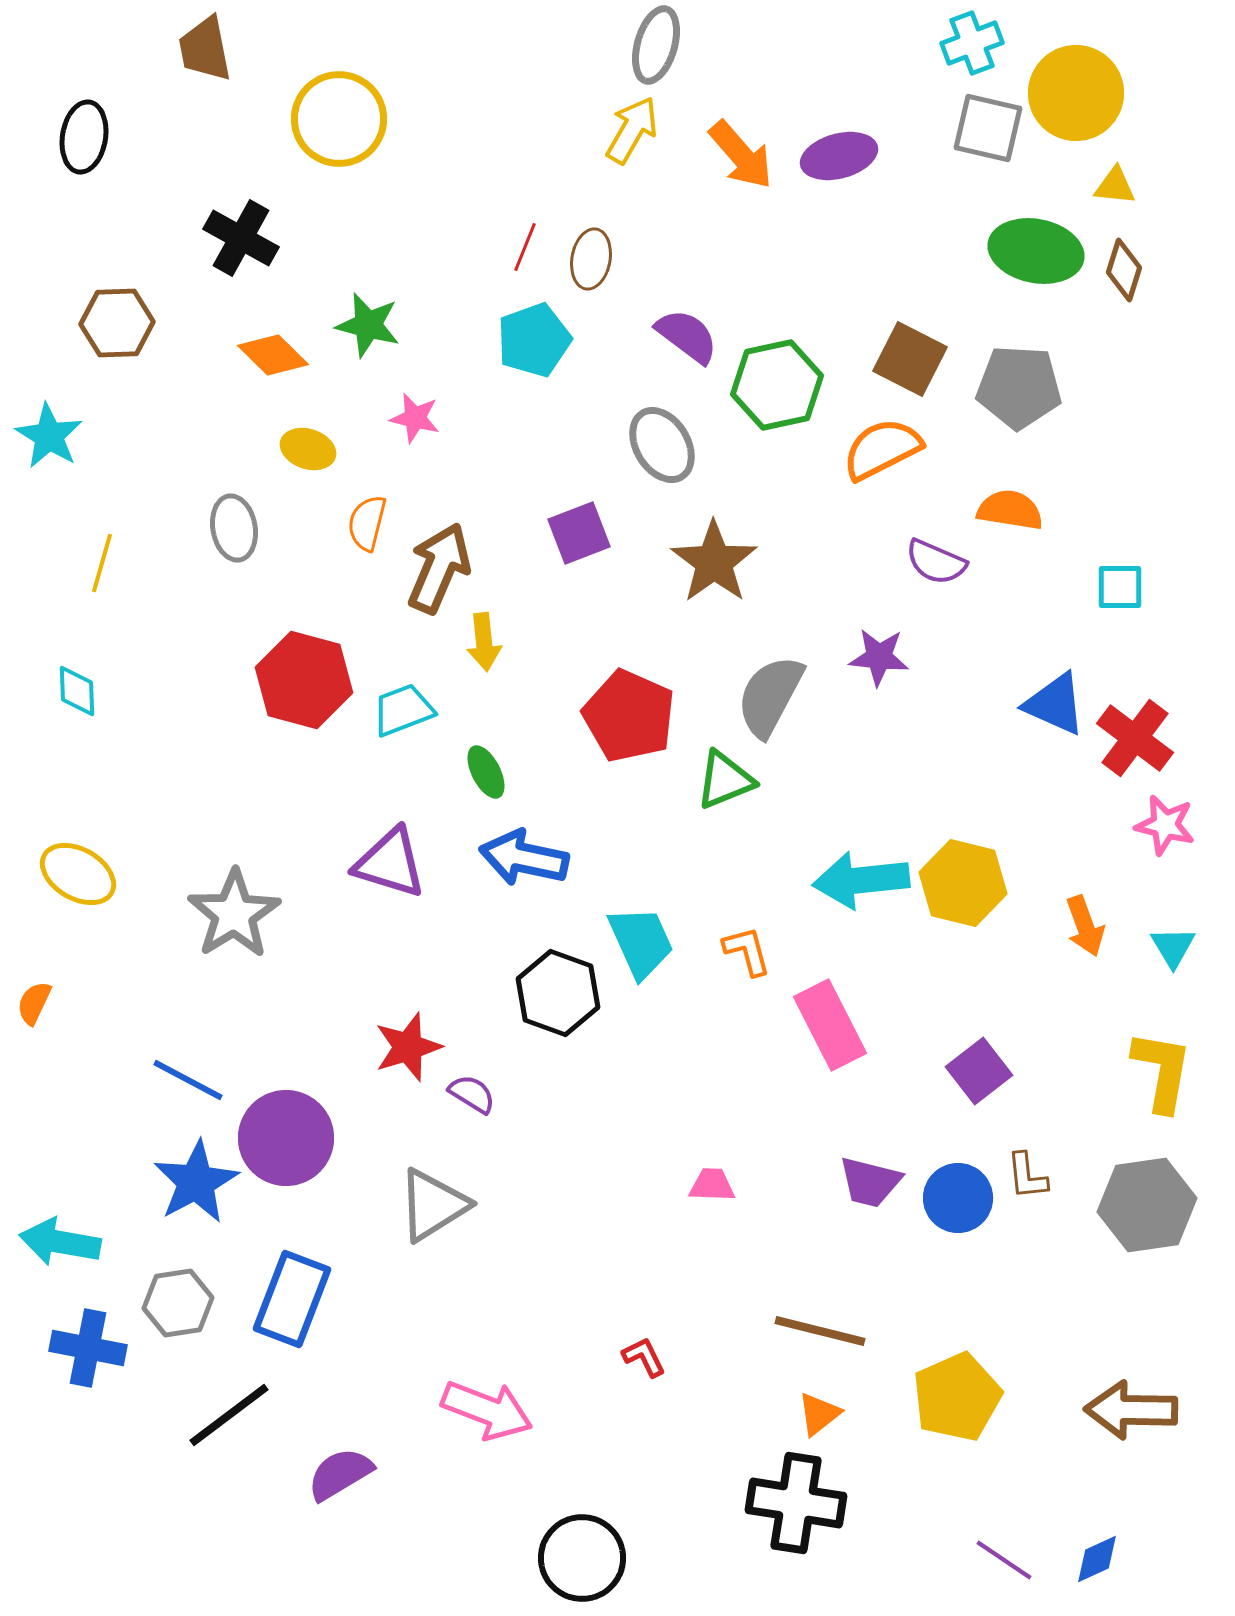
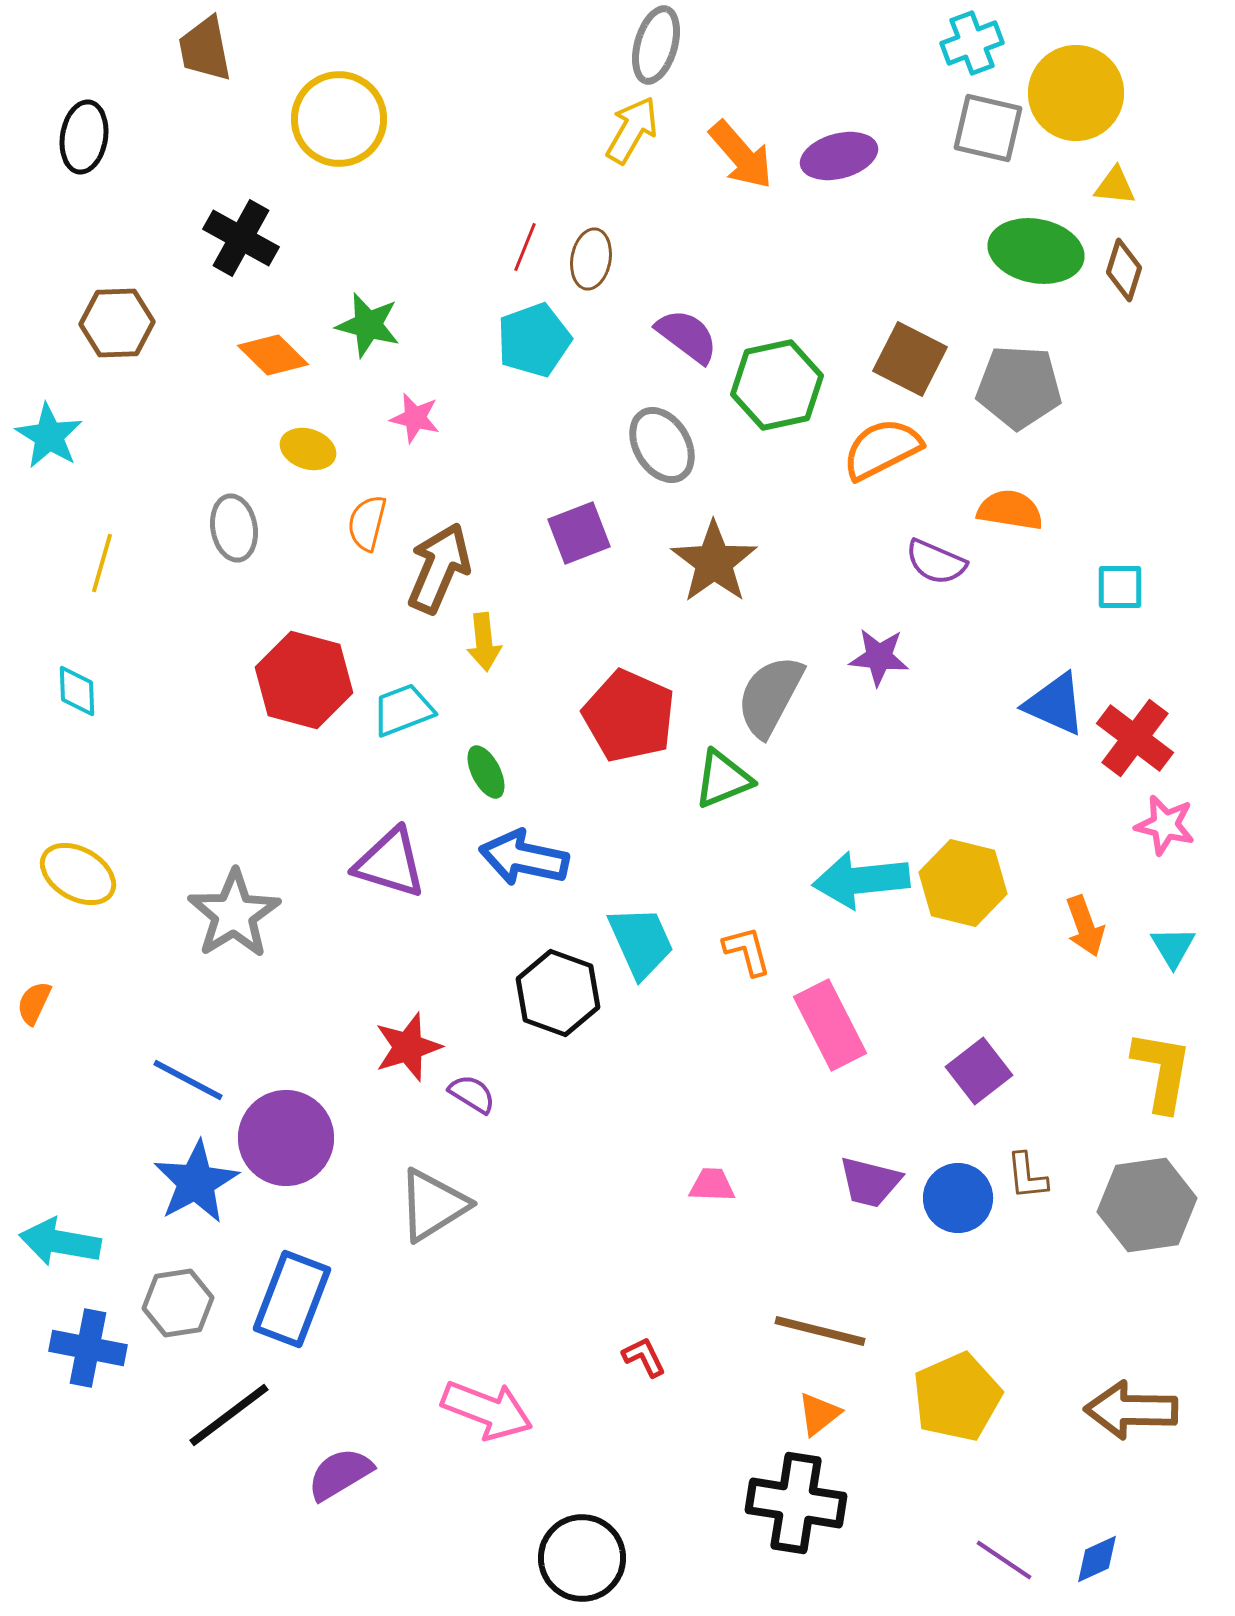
green triangle at (725, 780): moved 2 px left, 1 px up
